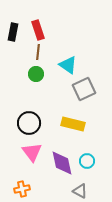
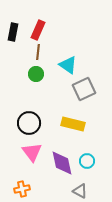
red rectangle: rotated 42 degrees clockwise
